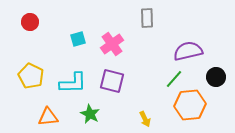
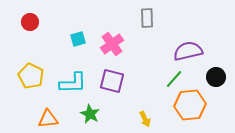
orange triangle: moved 2 px down
